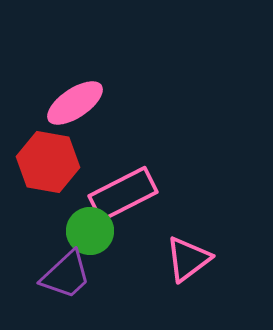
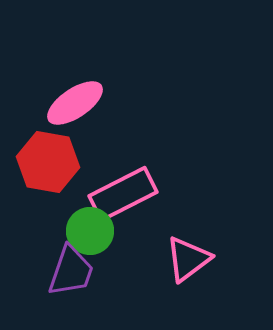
purple trapezoid: moved 5 px right, 4 px up; rotated 28 degrees counterclockwise
